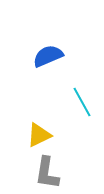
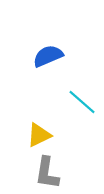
cyan line: rotated 20 degrees counterclockwise
